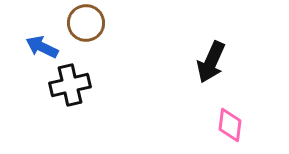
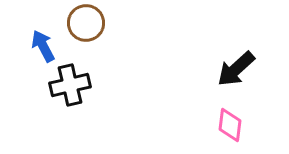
blue arrow: moved 1 px right, 1 px up; rotated 36 degrees clockwise
black arrow: moved 25 px right, 7 px down; rotated 24 degrees clockwise
